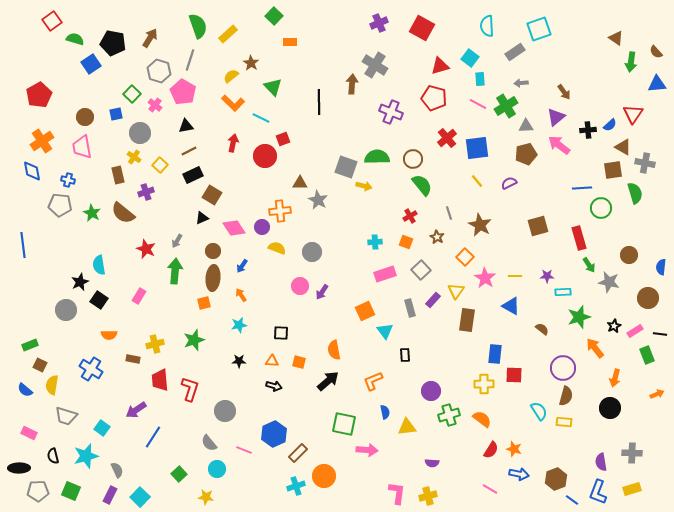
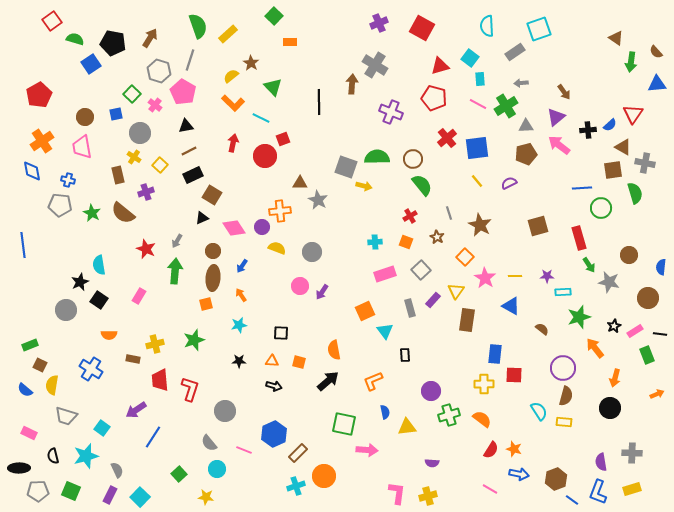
orange square at (204, 303): moved 2 px right, 1 px down
